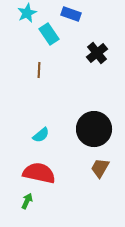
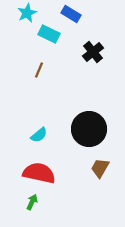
blue rectangle: rotated 12 degrees clockwise
cyan rectangle: rotated 30 degrees counterclockwise
black cross: moved 4 px left, 1 px up
brown line: rotated 21 degrees clockwise
black circle: moved 5 px left
cyan semicircle: moved 2 px left
green arrow: moved 5 px right, 1 px down
